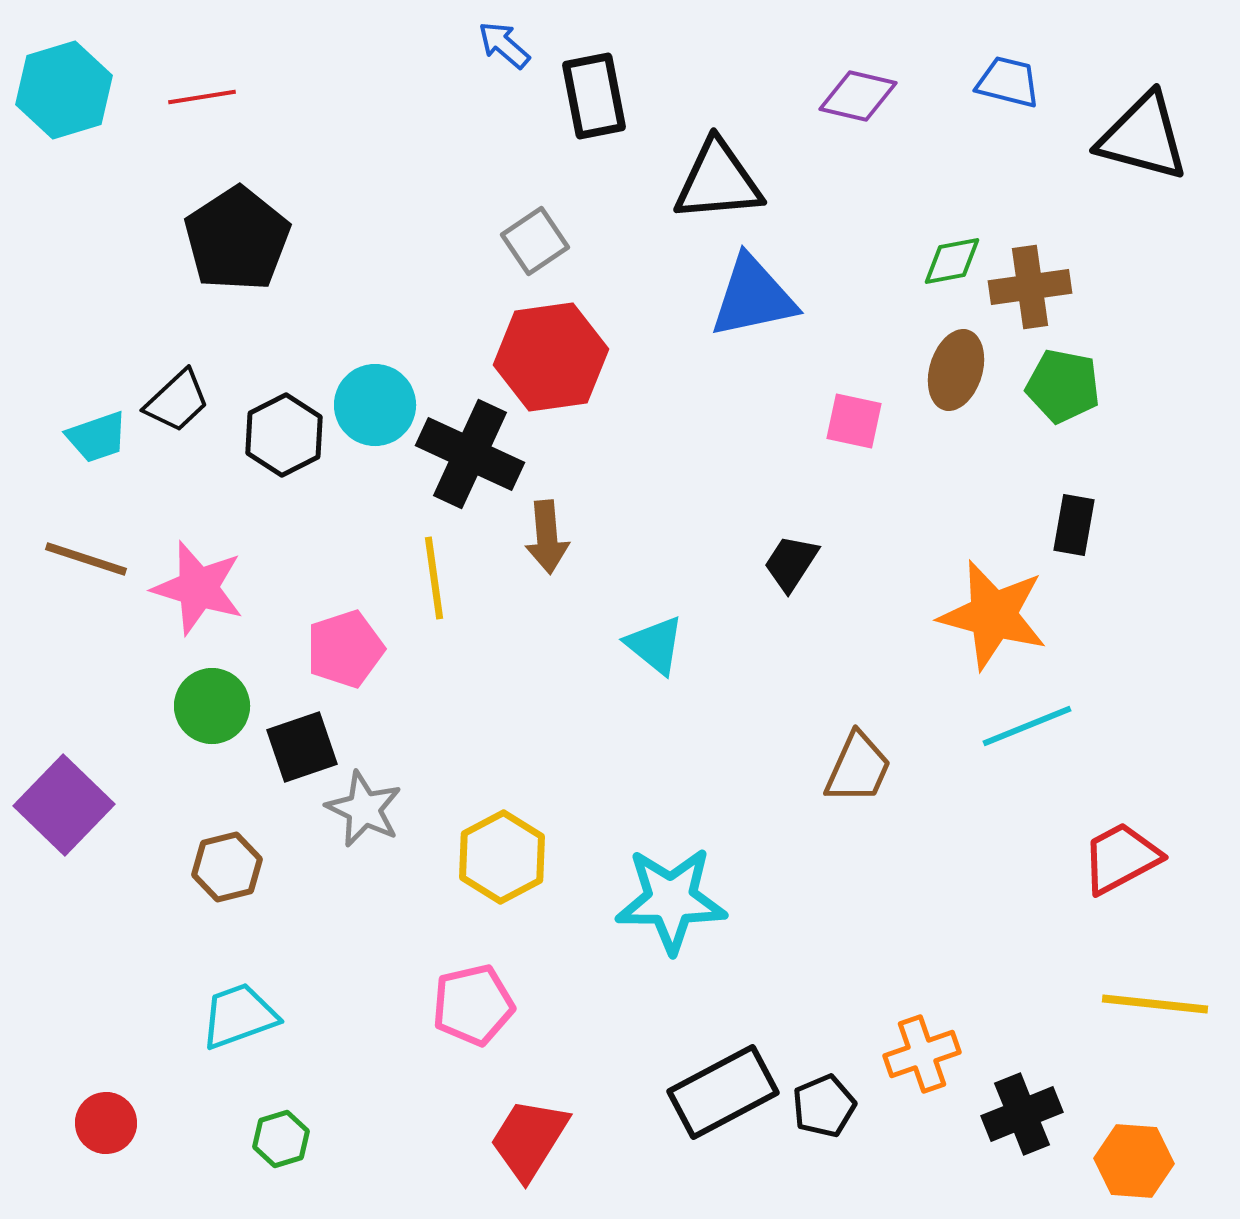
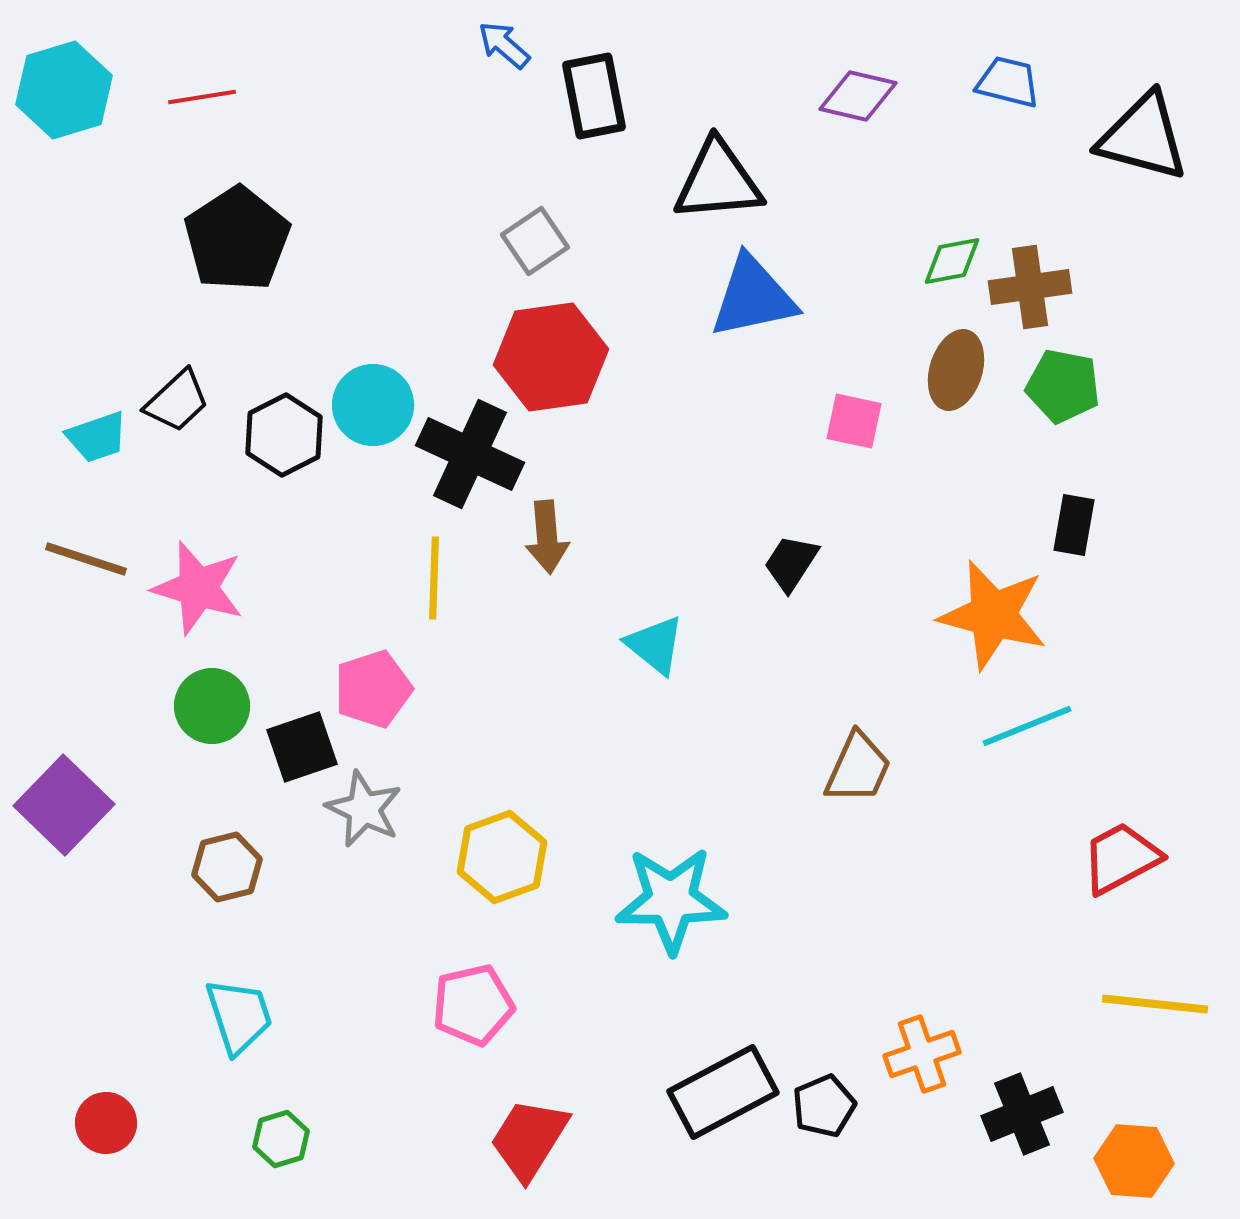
cyan circle at (375, 405): moved 2 px left
yellow line at (434, 578): rotated 10 degrees clockwise
pink pentagon at (345, 649): moved 28 px right, 40 px down
yellow hexagon at (502, 857): rotated 8 degrees clockwise
cyan trapezoid at (239, 1016): rotated 92 degrees clockwise
